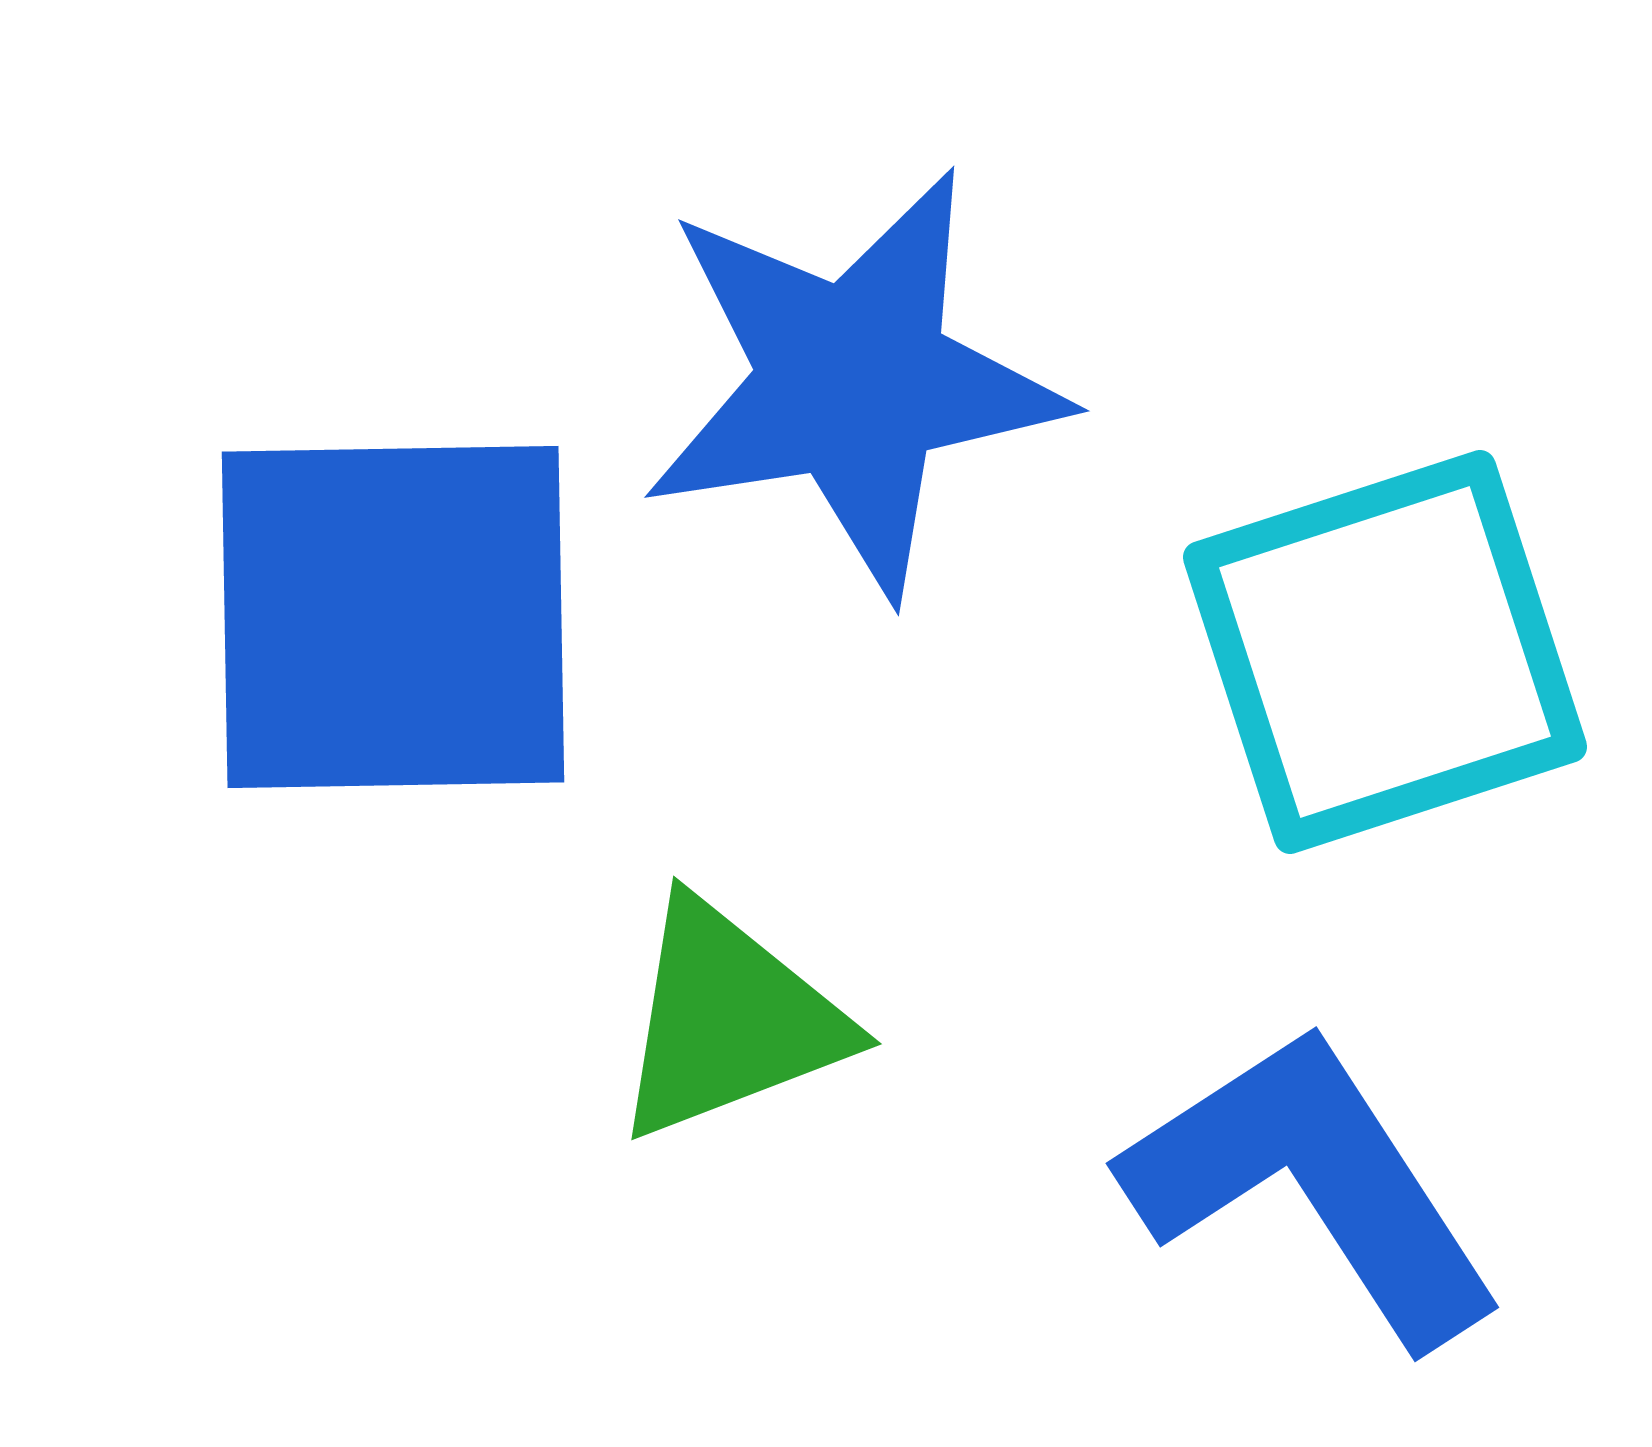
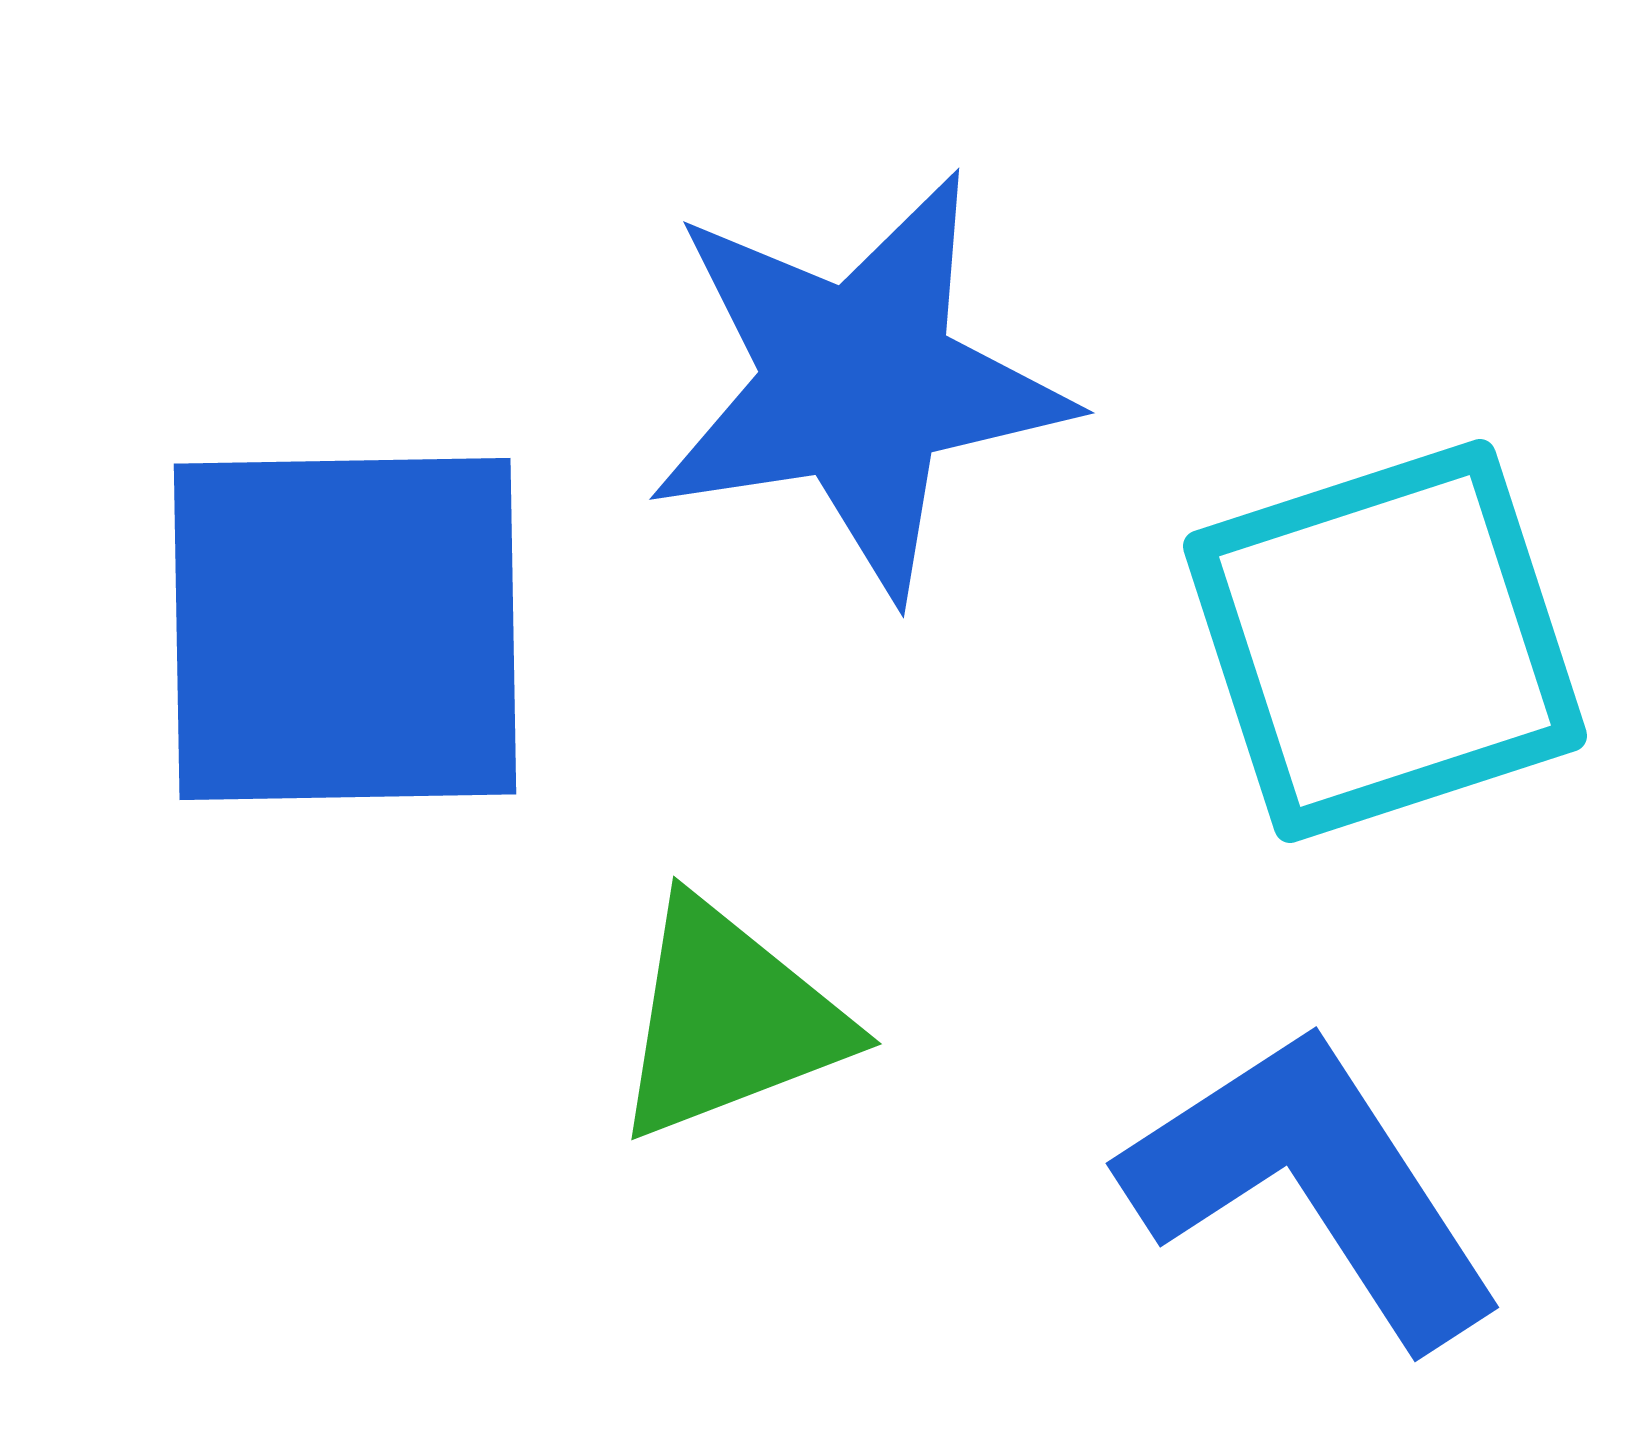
blue star: moved 5 px right, 2 px down
blue square: moved 48 px left, 12 px down
cyan square: moved 11 px up
